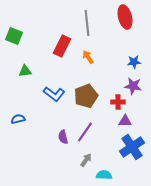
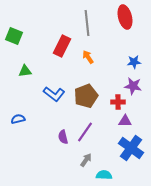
blue cross: moved 1 px left, 1 px down; rotated 20 degrees counterclockwise
